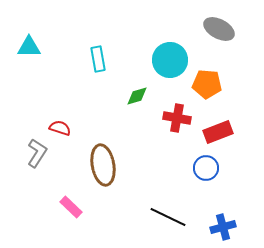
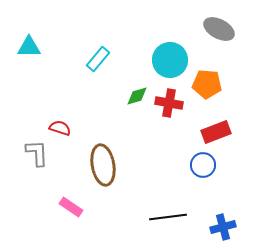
cyan rectangle: rotated 50 degrees clockwise
red cross: moved 8 px left, 15 px up
red rectangle: moved 2 px left
gray L-shape: rotated 36 degrees counterclockwise
blue circle: moved 3 px left, 3 px up
pink rectangle: rotated 10 degrees counterclockwise
black line: rotated 33 degrees counterclockwise
